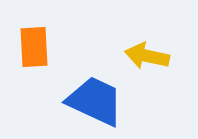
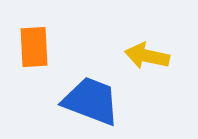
blue trapezoid: moved 4 px left; rotated 4 degrees counterclockwise
